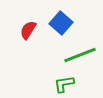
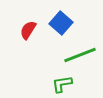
green L-shape: moved 2 px left
